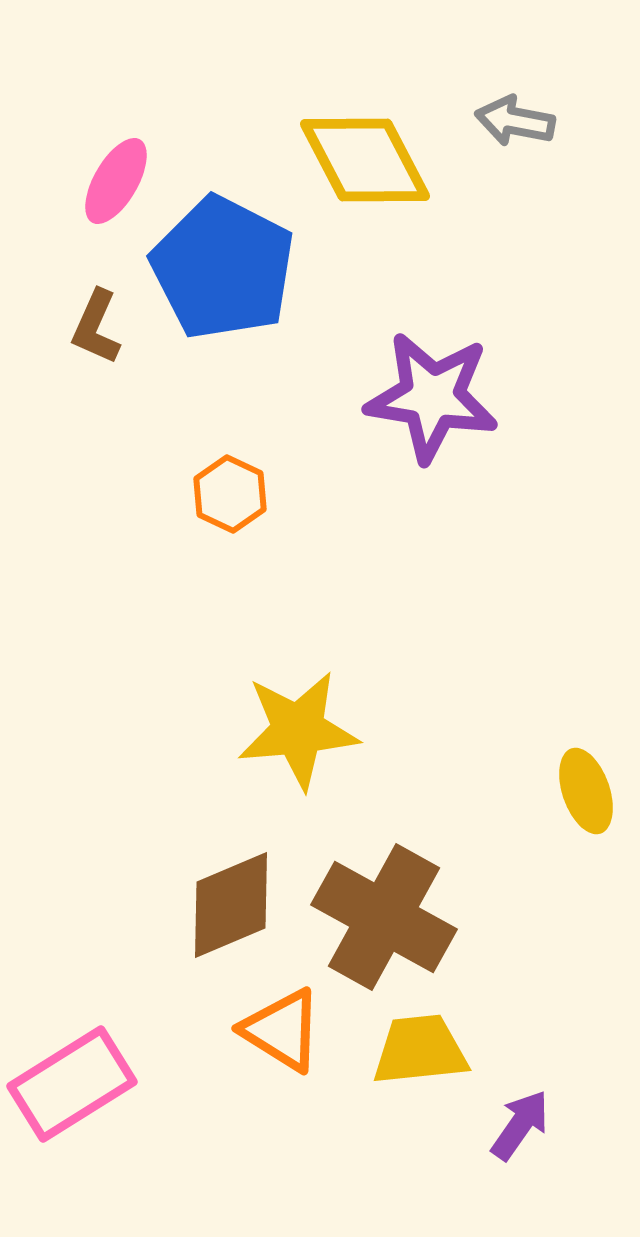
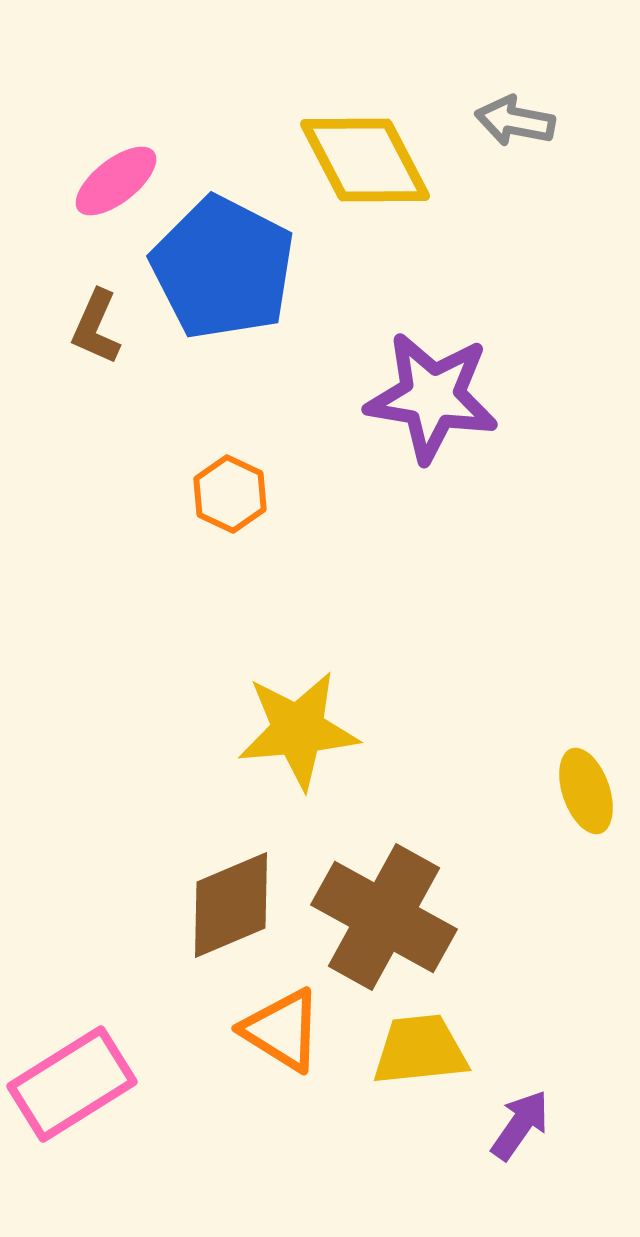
pink ellipse: rotated 22 degrees clockwise
